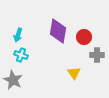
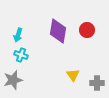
red circle: moved 3 px right, 7 px up
gray cross: moved 28 px down
yellow triangle: moved 1 px left, 2 px down
gray star: rotated 30 degrees clockwise
